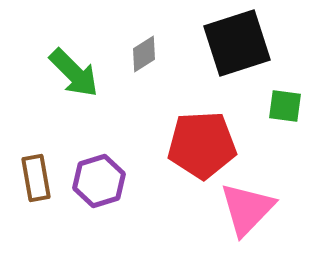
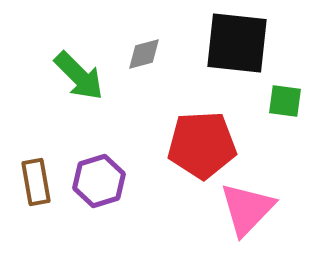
black square: rotated 24 degrees clockwise
gray diamond: rotated 18 degrees clockwise
green arrow: moved 5 px right, 3 px down
green square: moved 5 px up
brown rectangle: moved 4 px down
